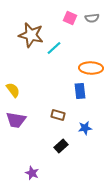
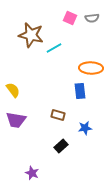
cyan line: rotated 14 degrees clockwise
